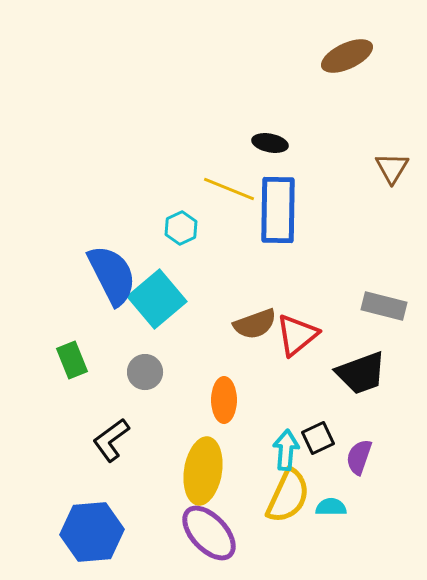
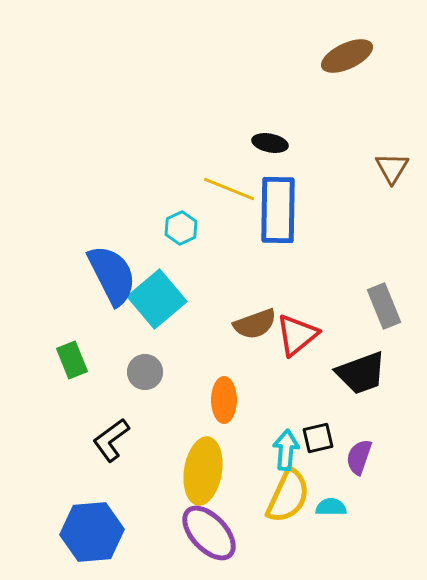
gray rectangle: rotated 54 degrees clockwise
black square: rotated 12 degrees clockwise
